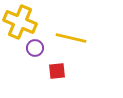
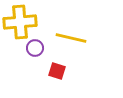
yellow cross: rotated 28 degrees counterclockwise
red square: rotated 24 degrees clockwise
